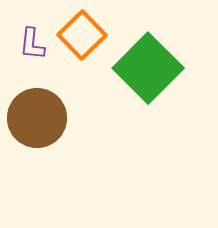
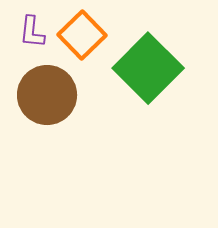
purple L-shape: moved 12 px up
brown circle: moved 10 px right, 23 px up
